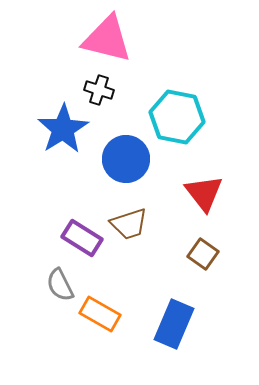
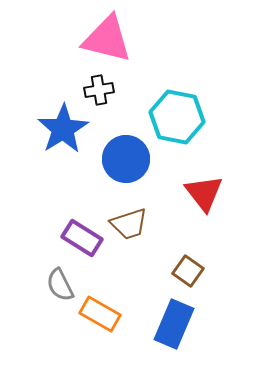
black cross: rotated 28 degrees counterclockwise
brown square: moved 15 px left, 17 px down
